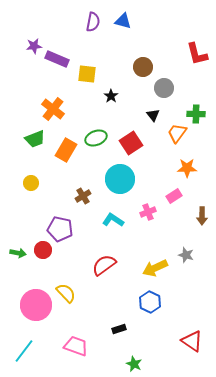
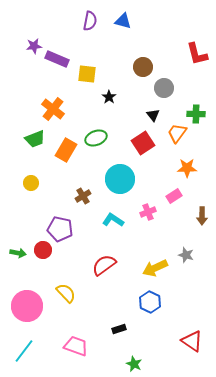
purple semicircle: moved 3 px left, 1 px up
black star: moved 2 px left, 1 px down
red square: moved 12 px right
pink circle: moved 9 px left, 1 px down
